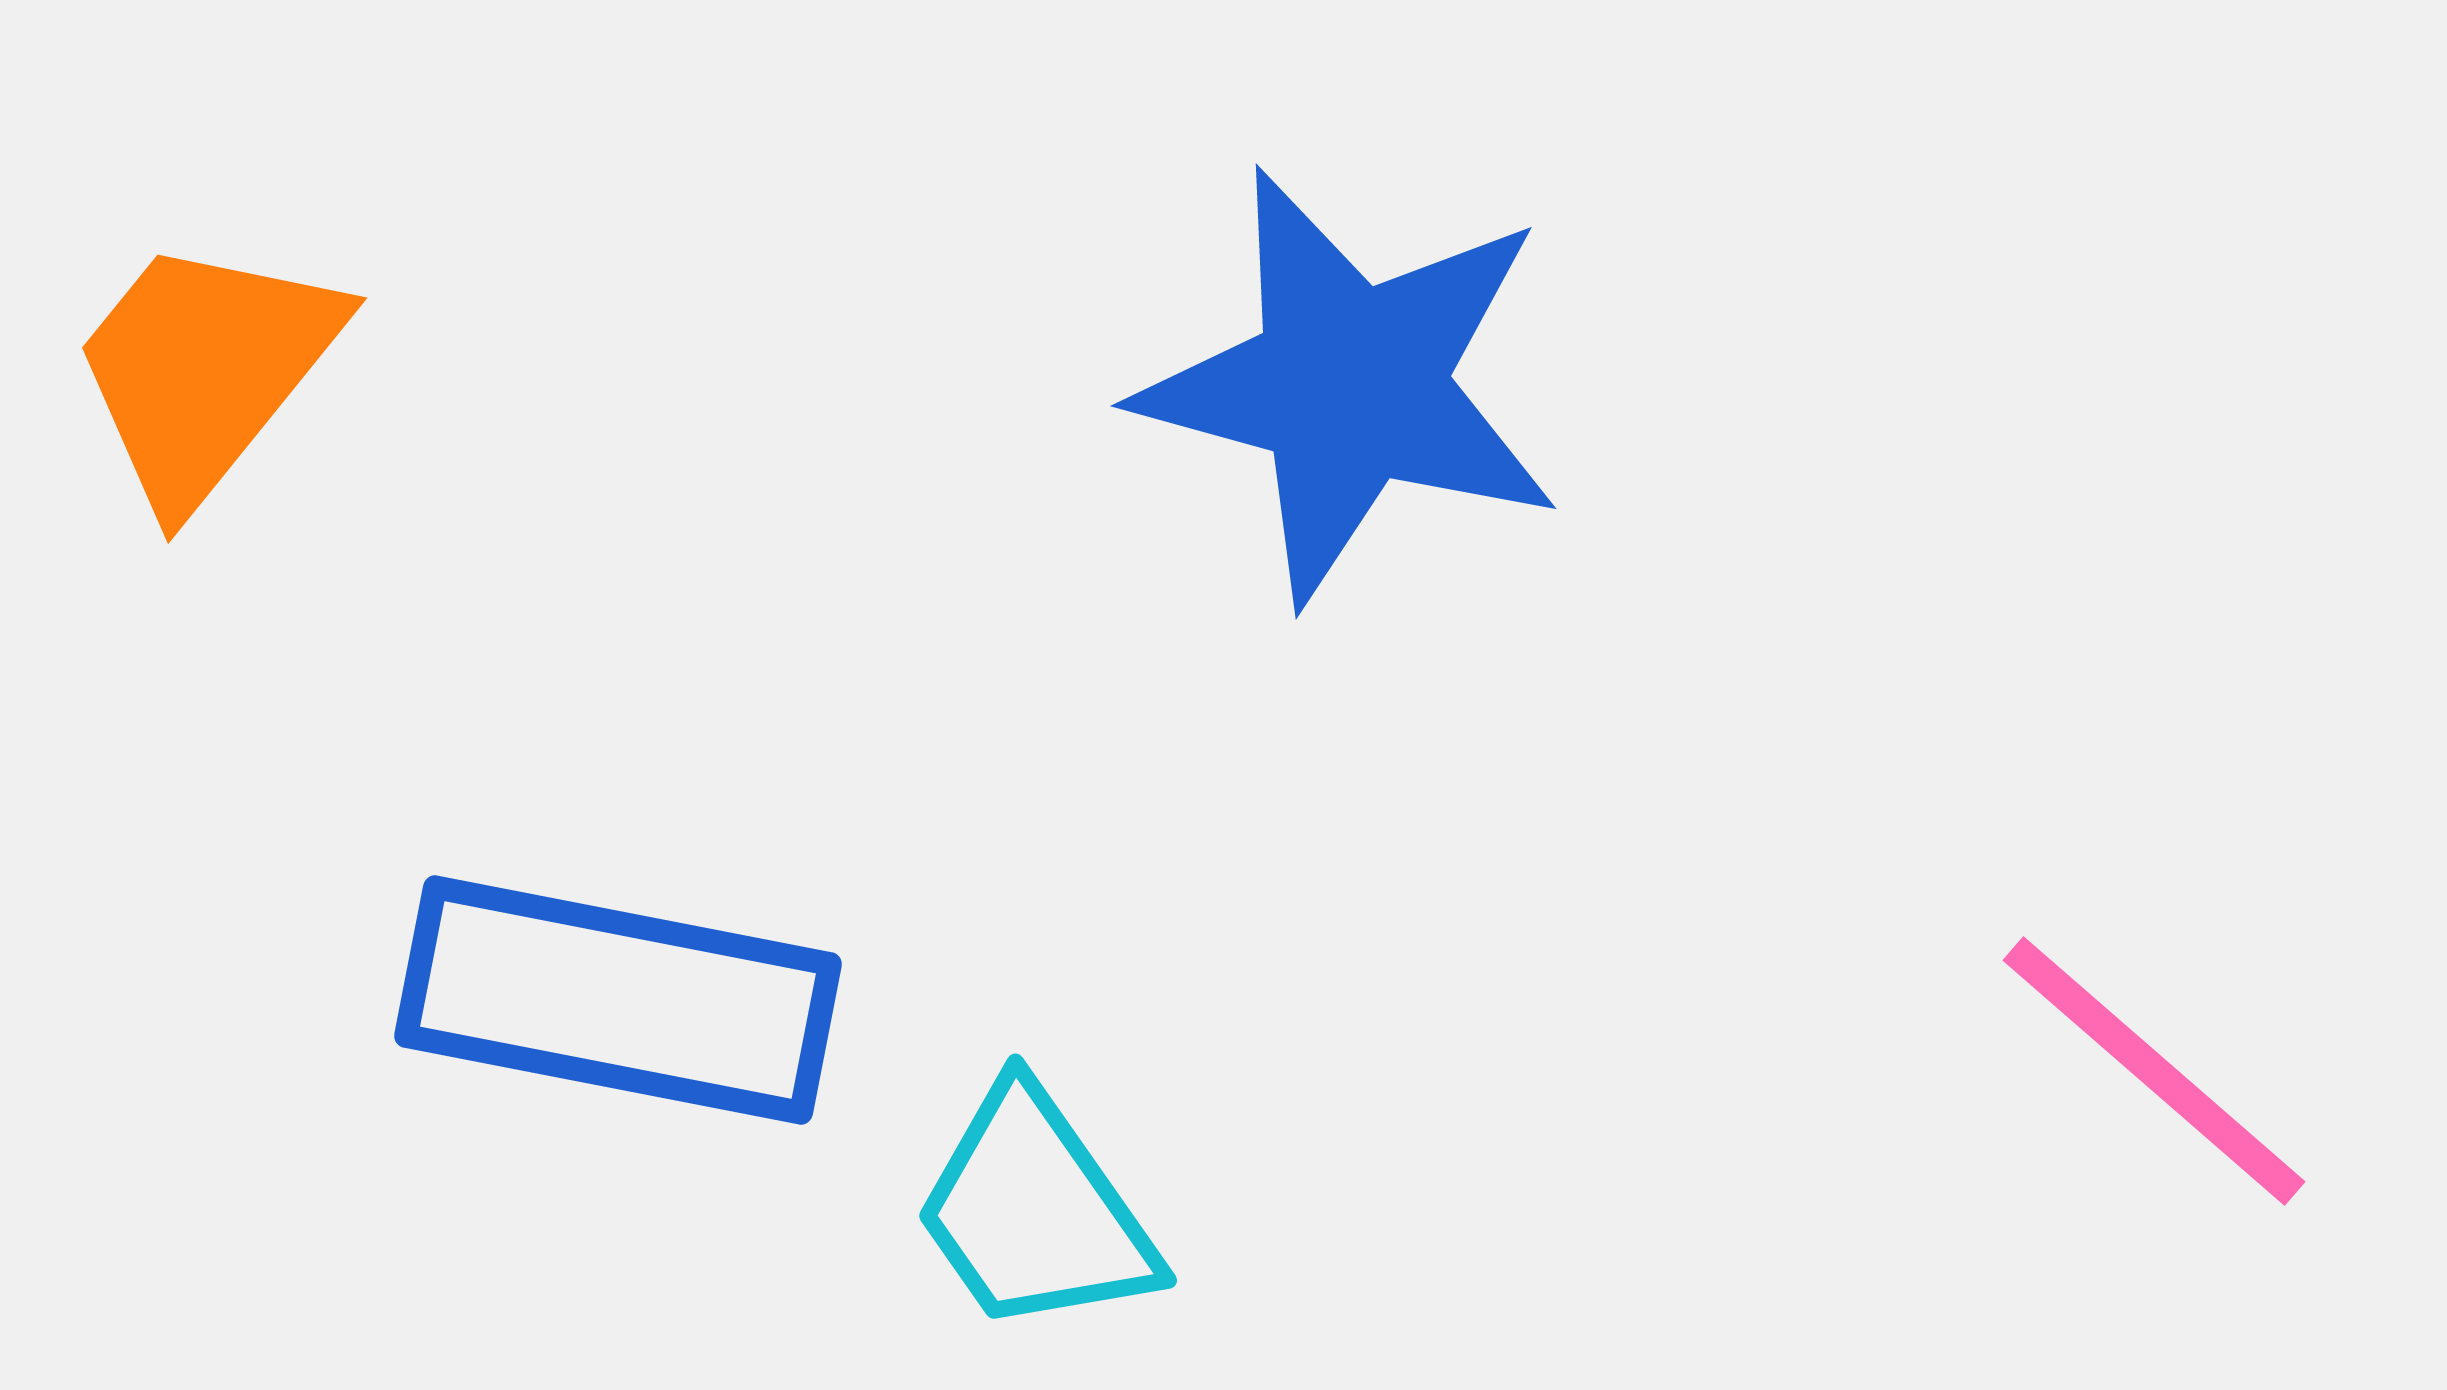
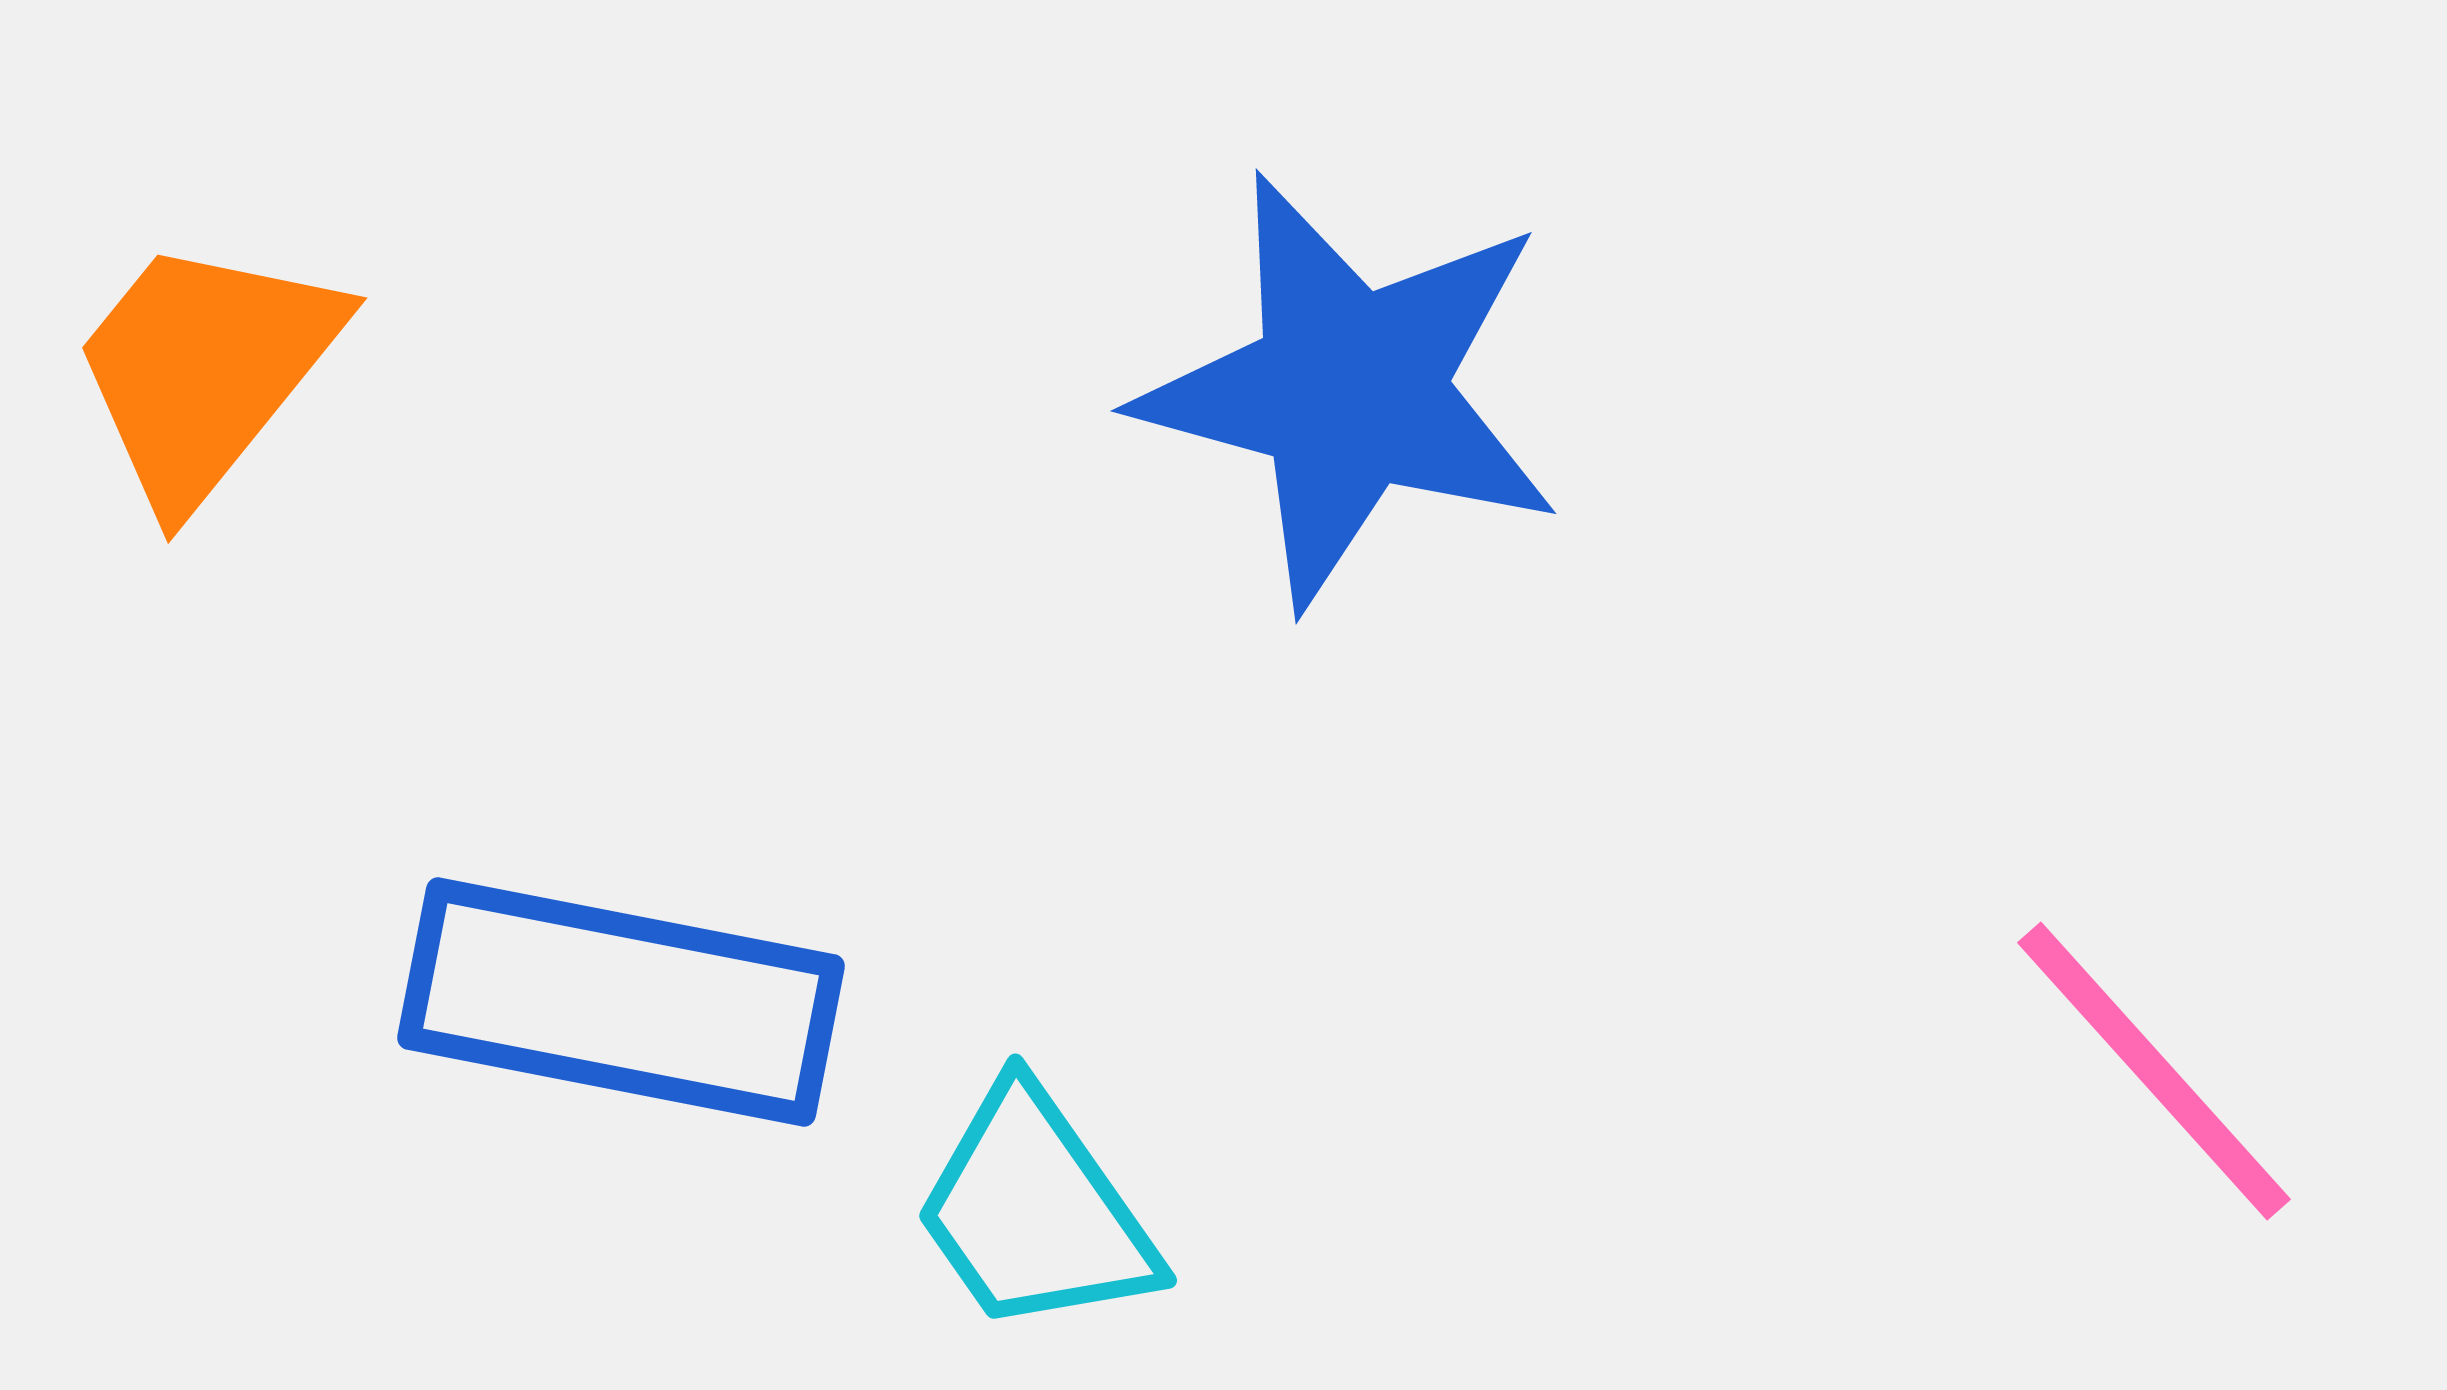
blue star: moved 5 px down
blue rectangle: moved 3 px right, 2 px down
pink line: rotated 7 degrees clockwise
